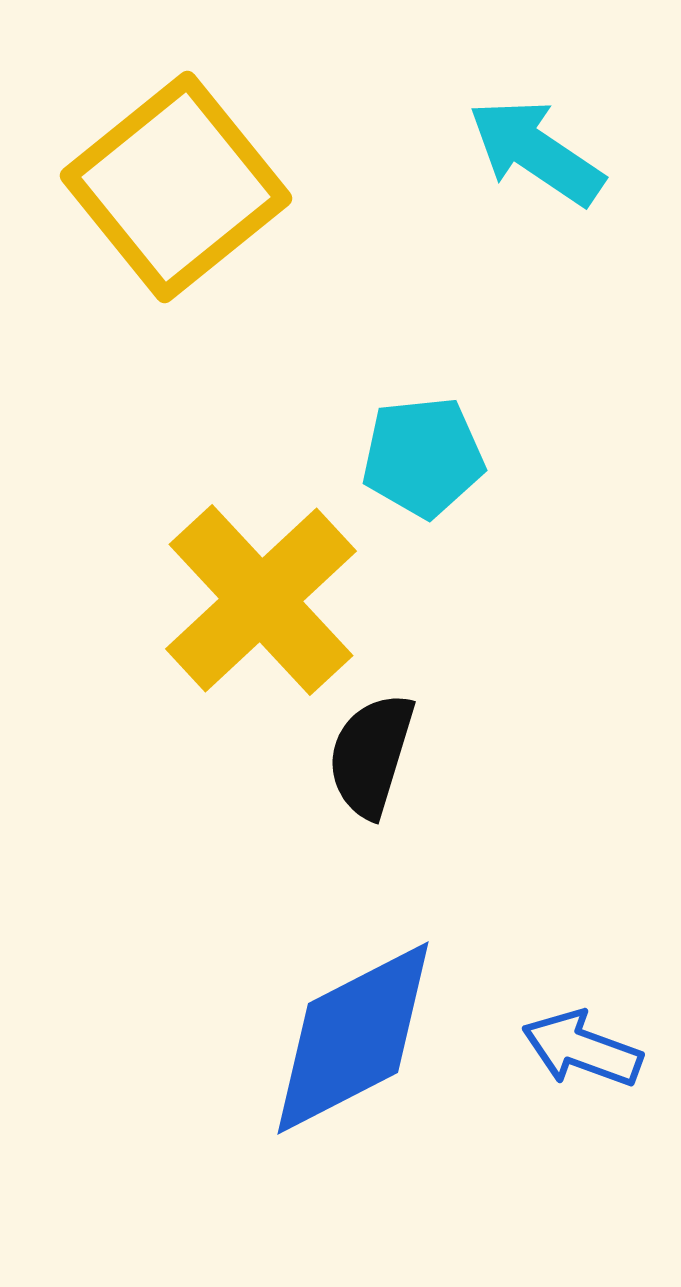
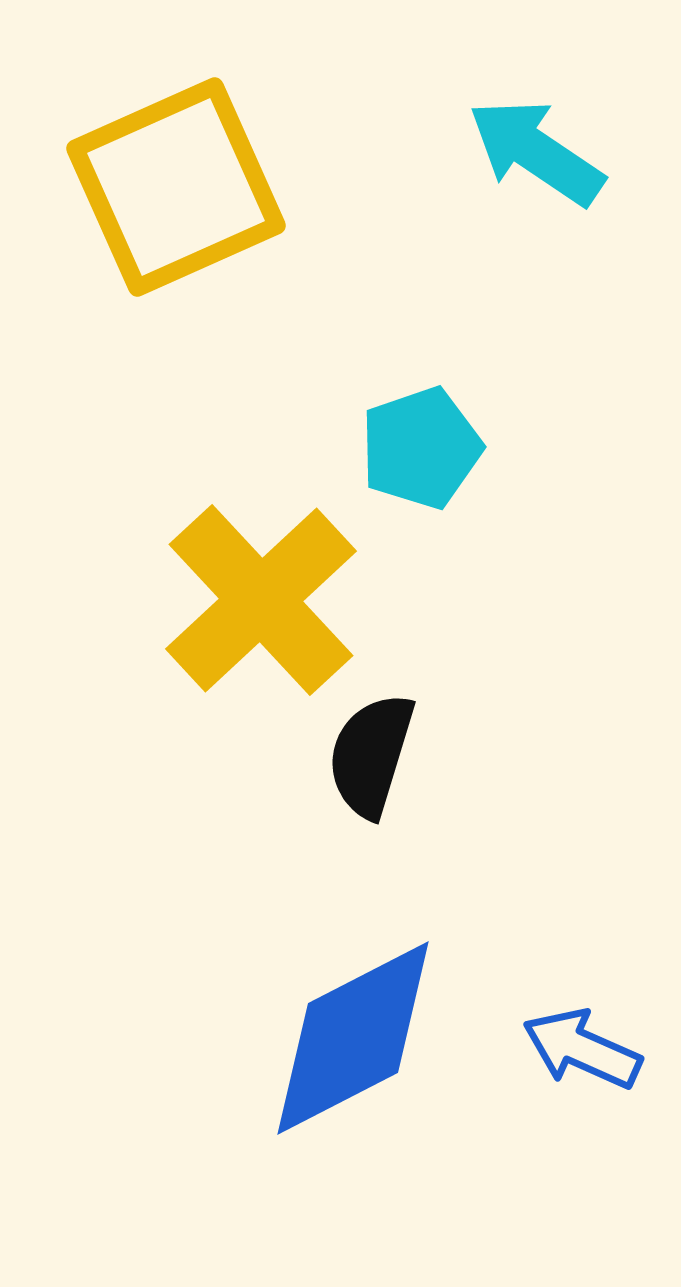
yellow square: rotated 15 degrees clockwise
cyan pentagon: moved 2 px left, 9 px up; rotated 13 degrees counterclockwise
blue arrow: rotated 4 degrees clockwise
